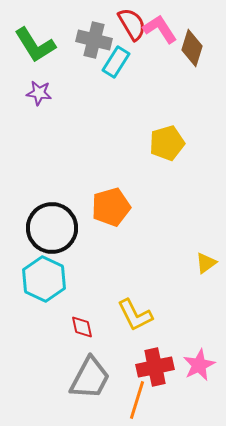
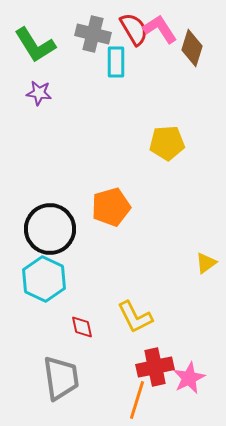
red semicircle: moved 2 px right, 5 px down
gray cross: moved 1 px left, 6 px up
cyan rectangle: rotated 32 degrees counterclockwise
yellow pentagon: rotated 12 degrees clockwise
black circle: moved 2 px left, 1 px down
yellow L-shape: moved 2 px down
pink star: moved 10 px left, 13 px down
gray trapezoid: moved 29 px left; rotated 36 degrees counterclockwise
